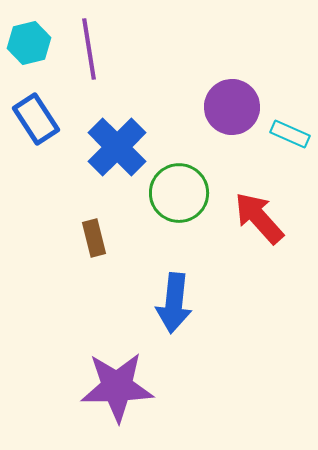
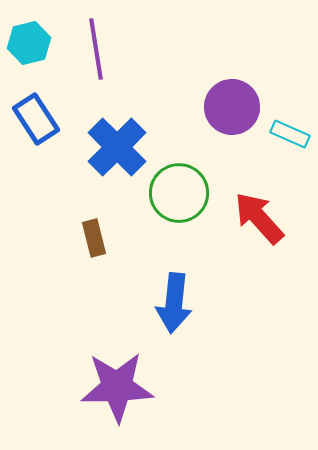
purple line: moved 7 px right
